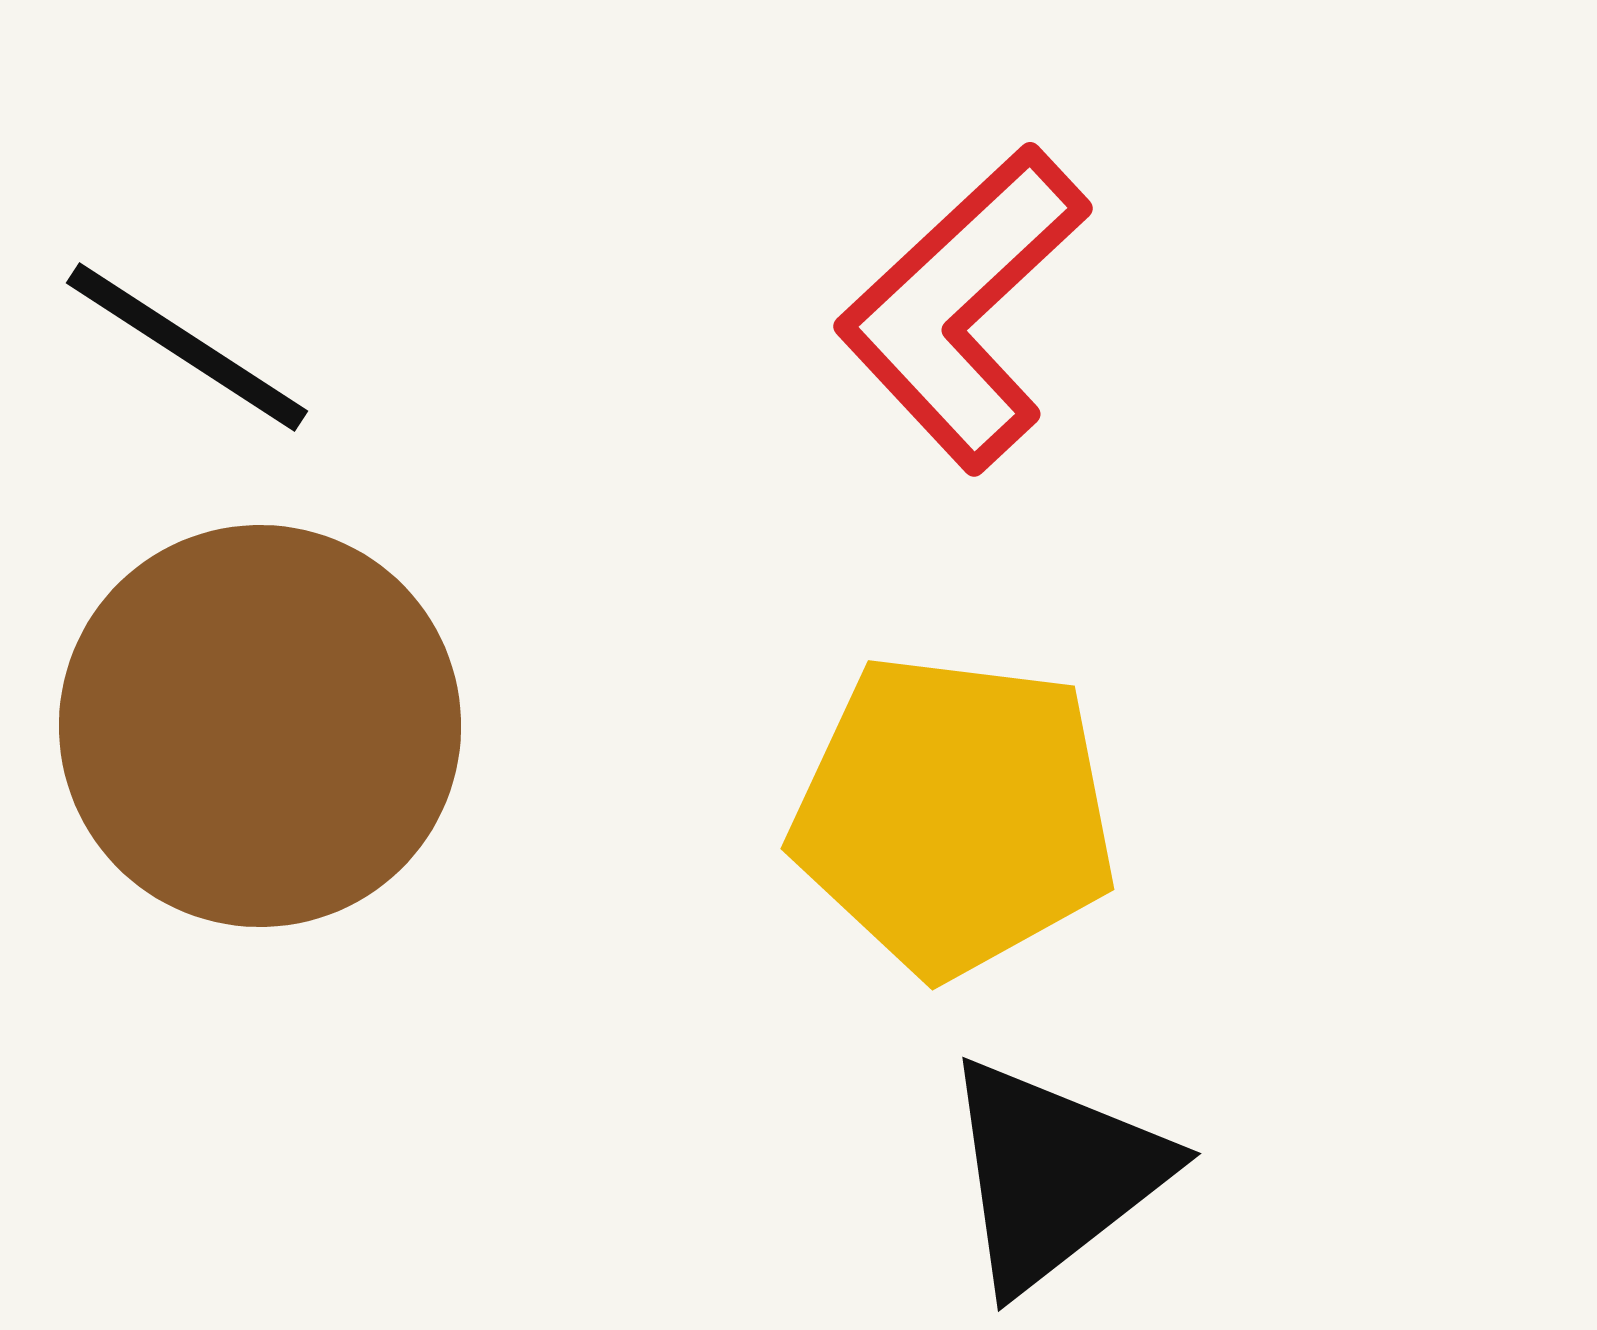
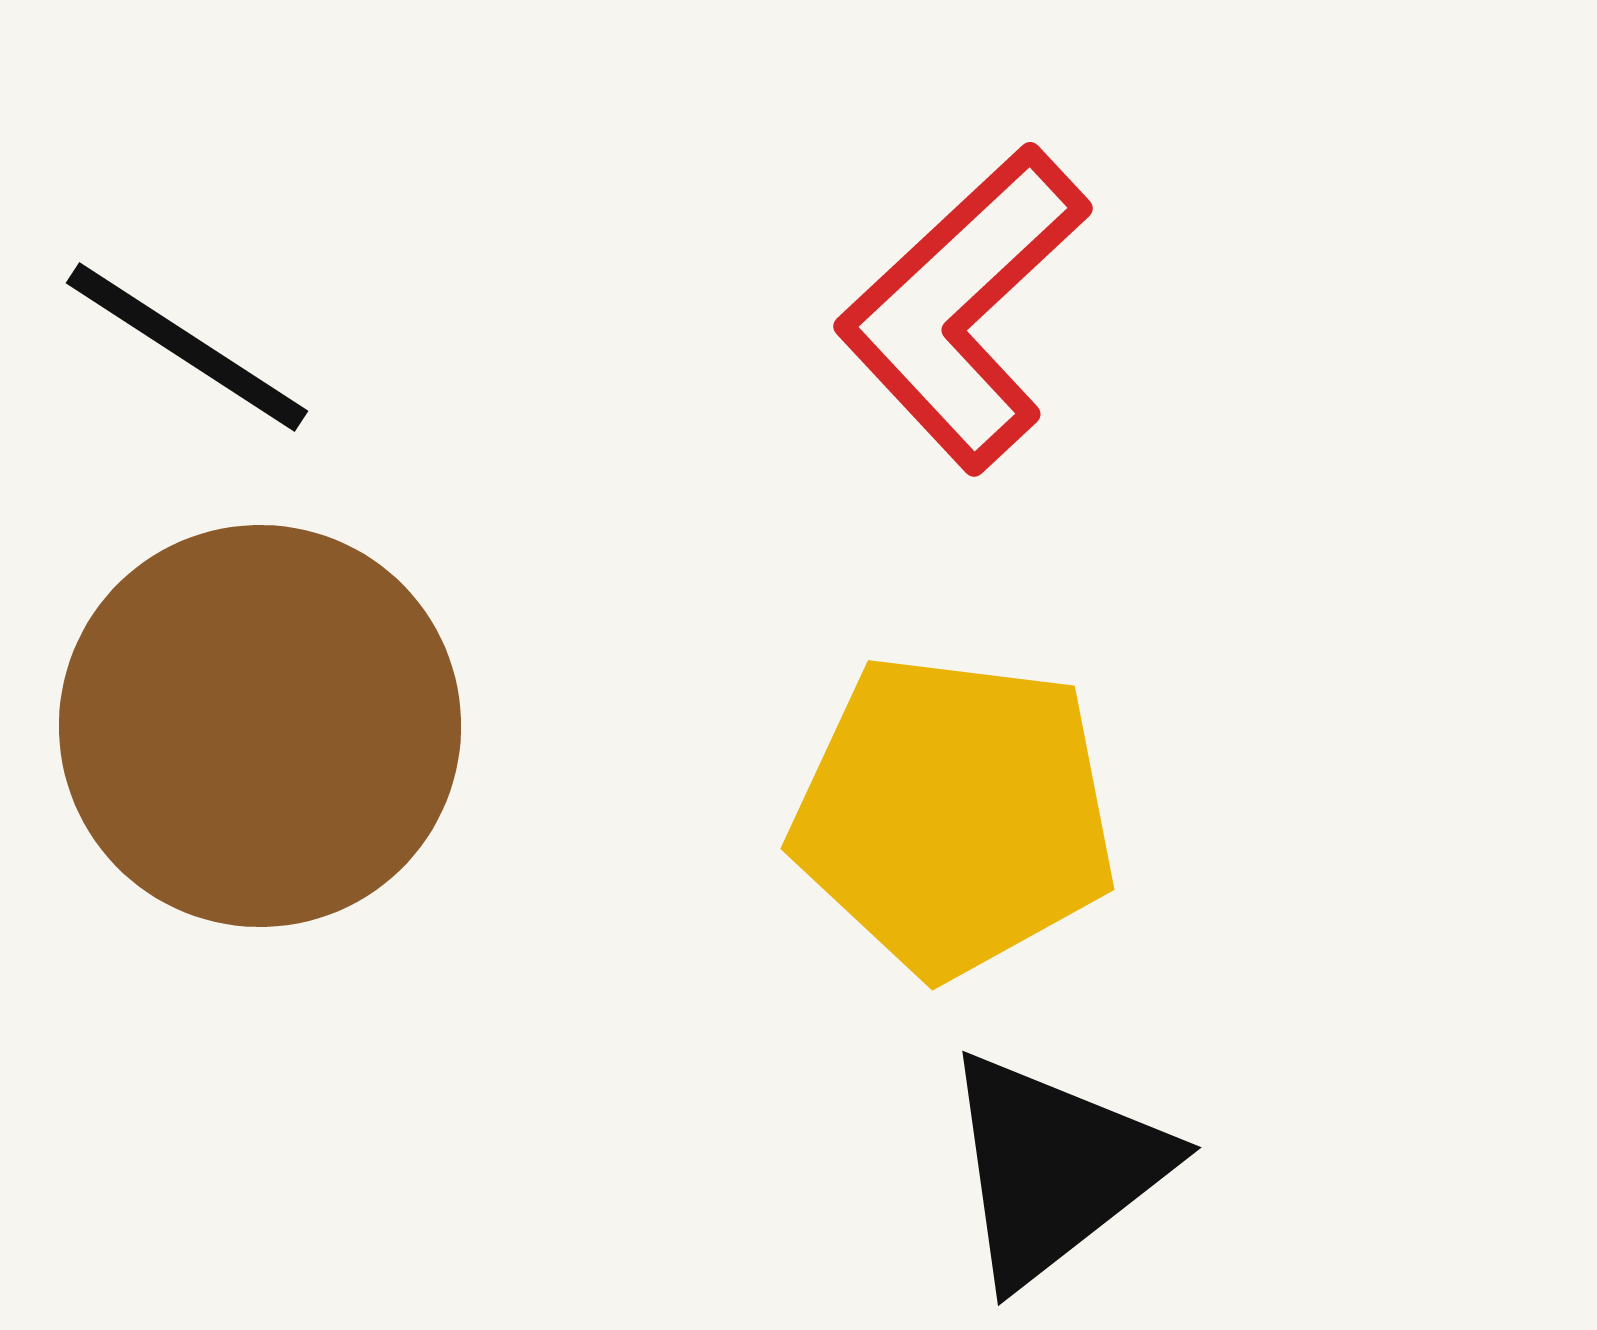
black triangle: moved 6 px up
